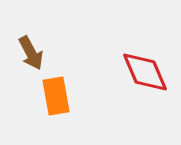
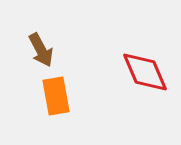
brown arrow: moved 10 px right, 3 px up
